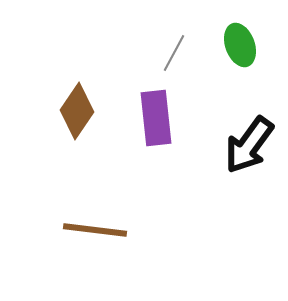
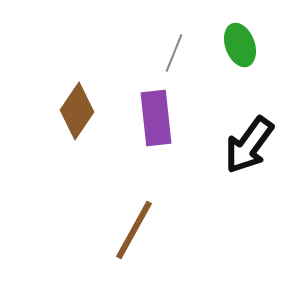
gray line: rotated 6 degrees counterclockwise
brown line: moved 39 px right; rotated 68 degrees counterclockwise
